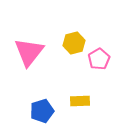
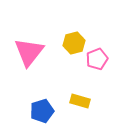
pink pentagon: moved 2 px left; rotated 10 degrees clockwise
yellow rectangle: rotated 18 degrees clockwise
